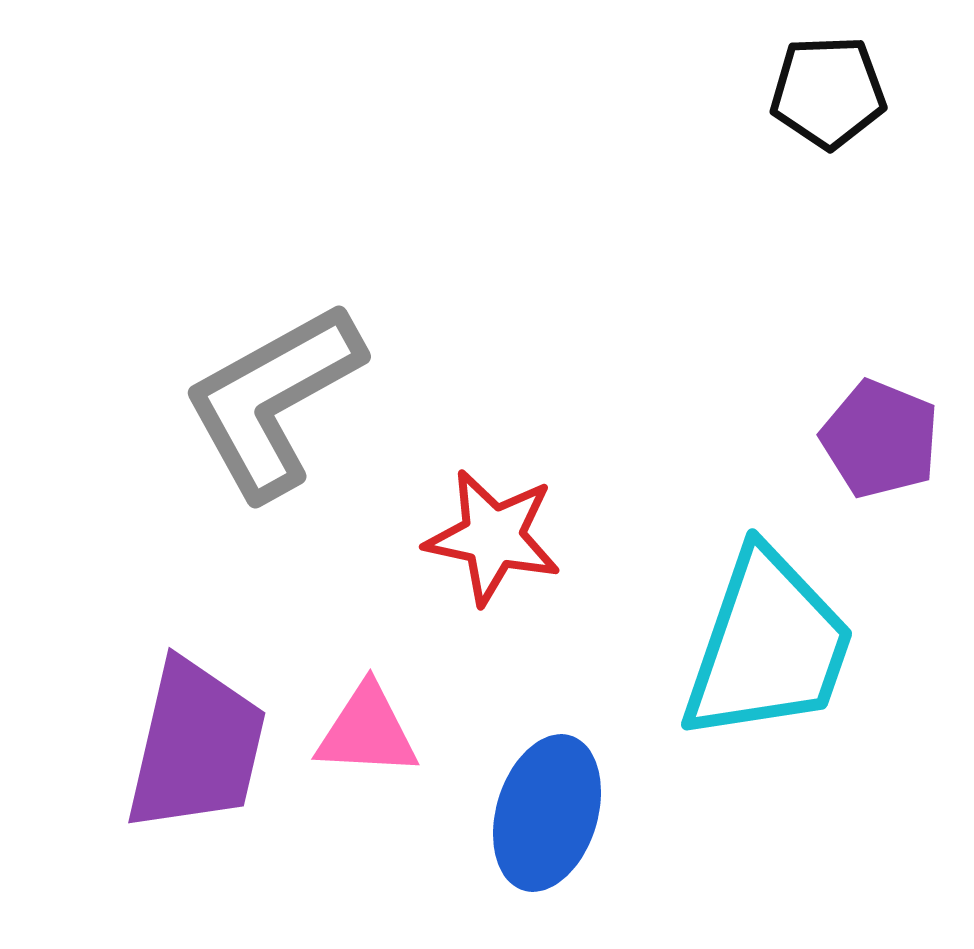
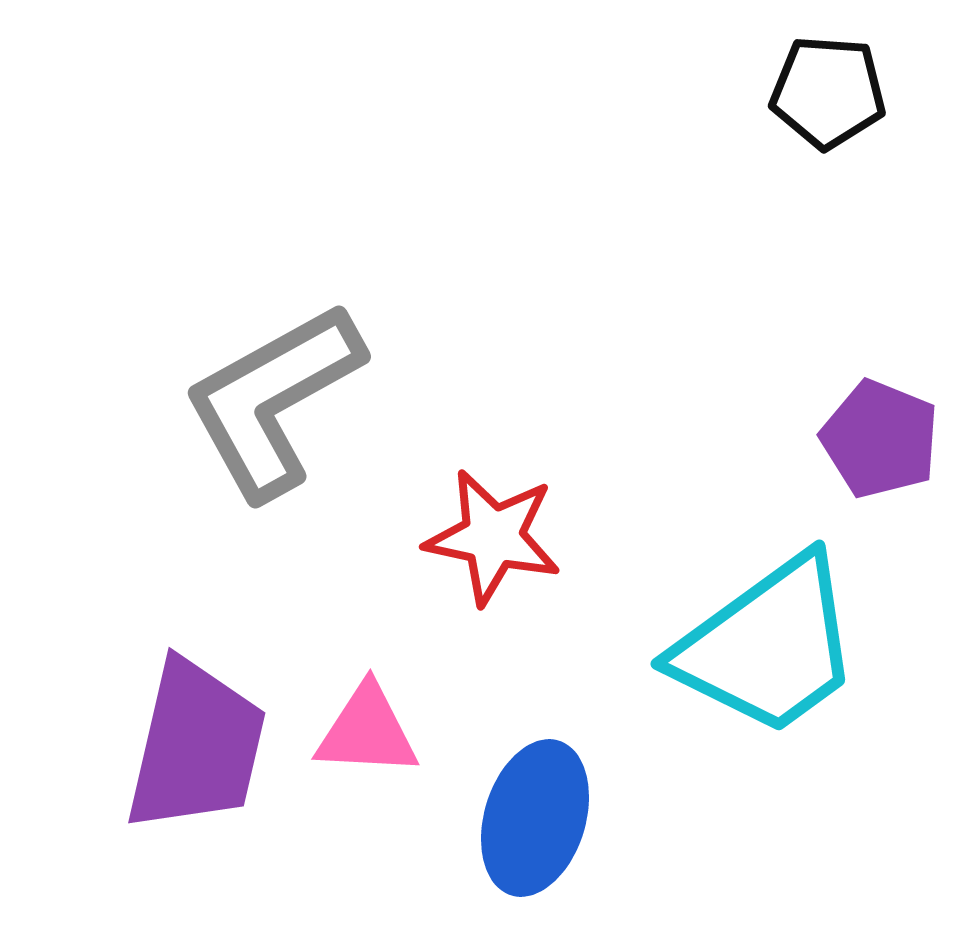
black pentagon: rotated 6 degrees clockwise
cyan trapezoid: rotated 35 degrees clockwise
blue ellipse: moved 12 px left, 5 px down
